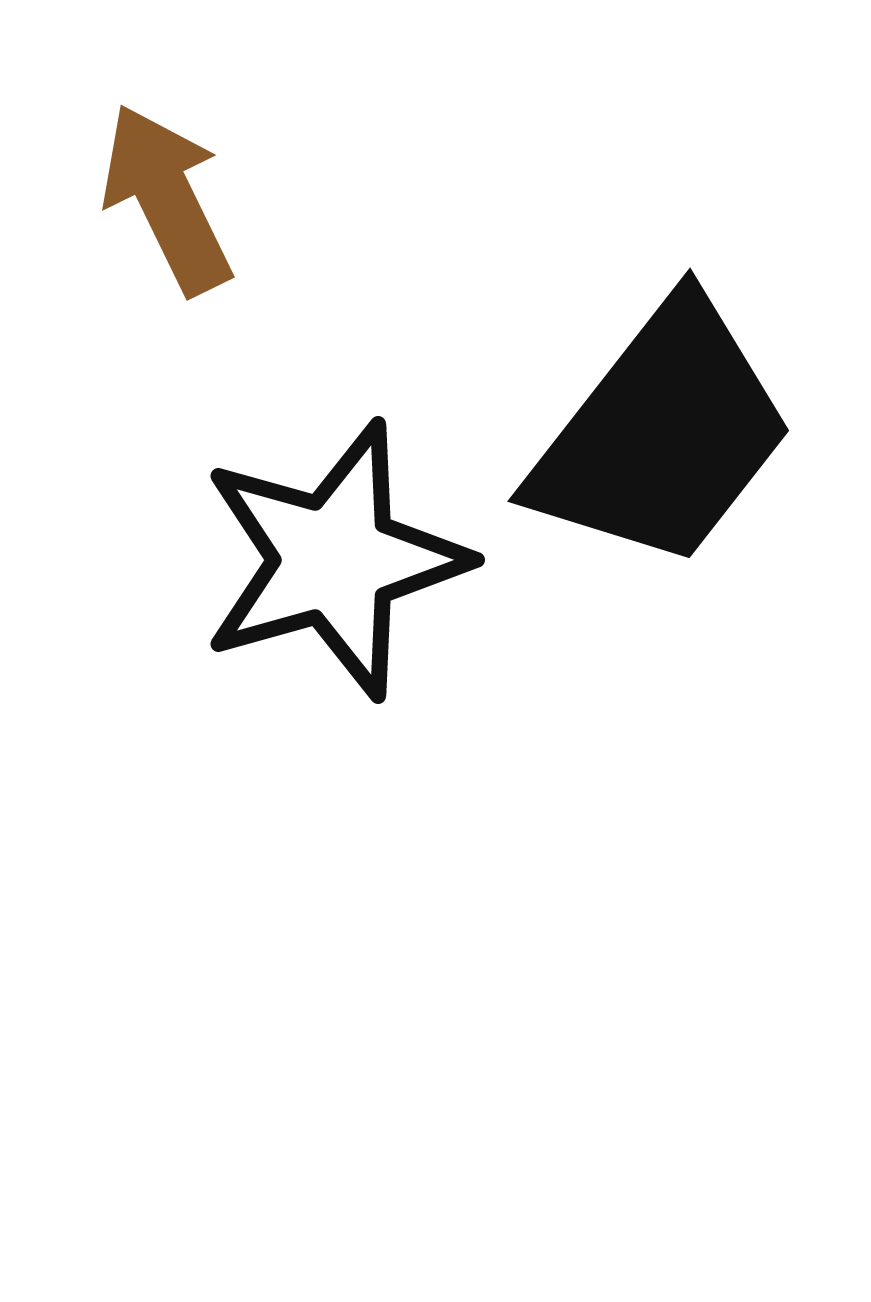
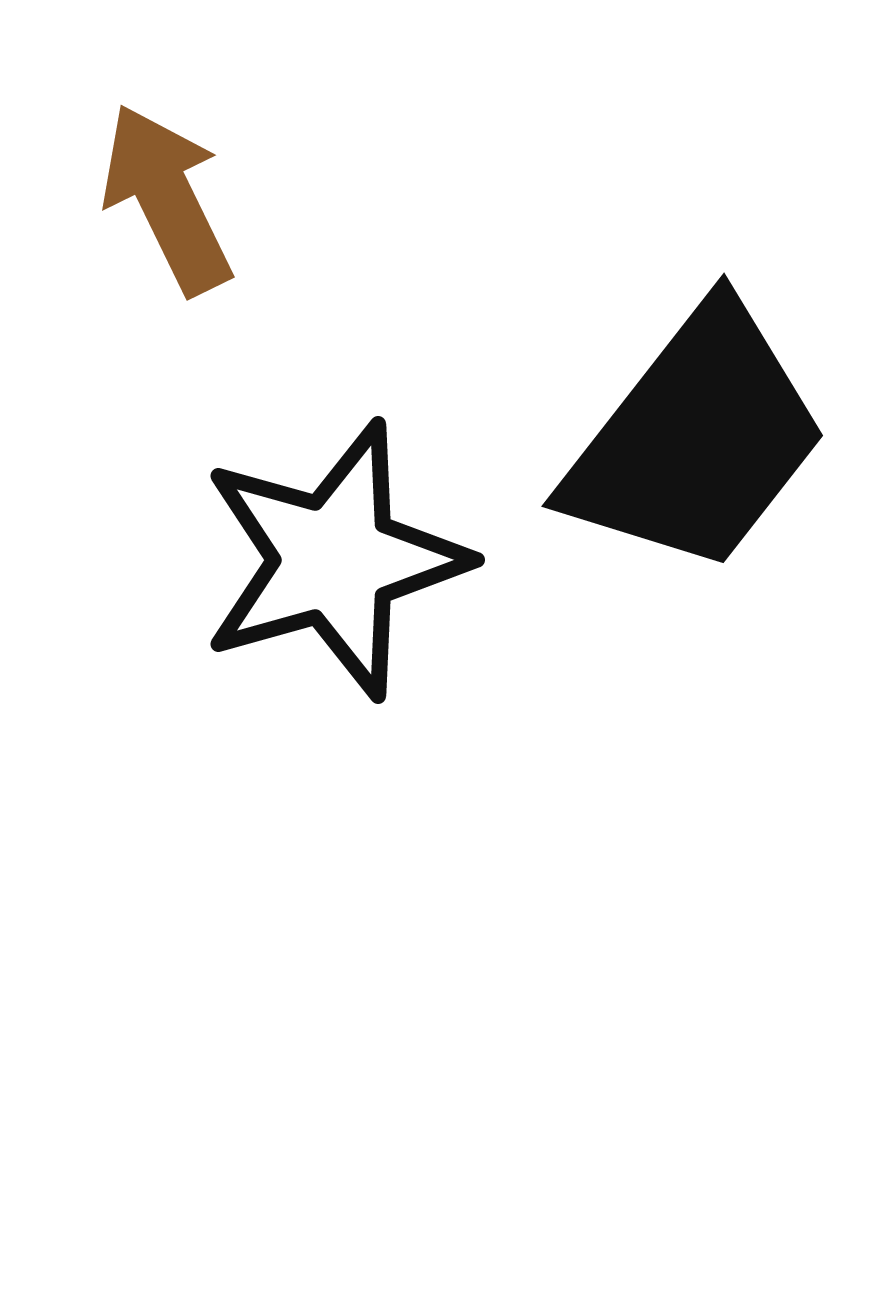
black trapezoid: moved 34 px right, 5 px down
